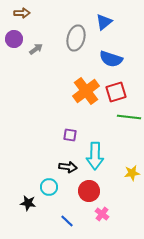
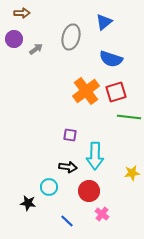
gray ellipse: moved 5 px left, 1 px up
